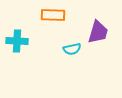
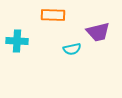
purple trapezoid: rotated 60 degrees clockwise
